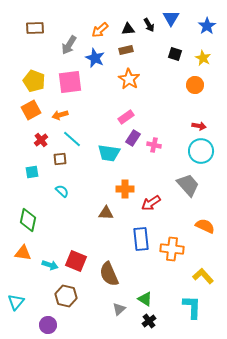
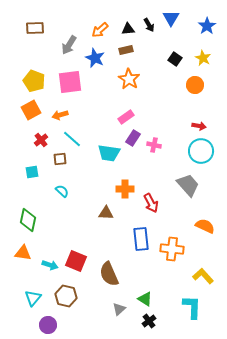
black square at (175, 54): moved 5 px down; rotated 16 degrees clockwise
red arrow at (151, 203): rotated 84 degrees counterclockwise
cyan triangle at (16, 302): moved 17 px right, 4 px up
